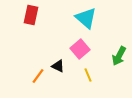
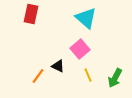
red rectangle: moved 1 px up
green arrow: moved 4 px left, 22 px down
